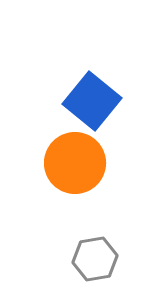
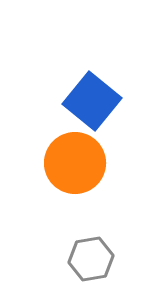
gray hexagon: moved 4 px left
